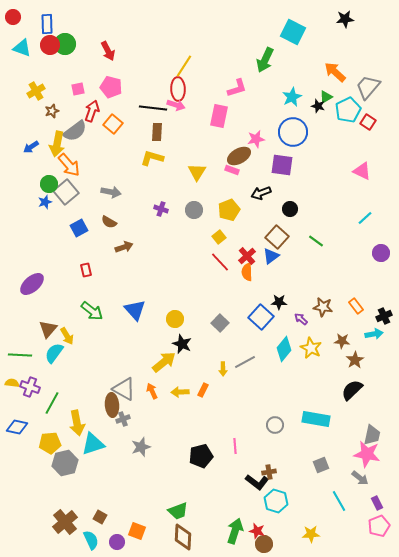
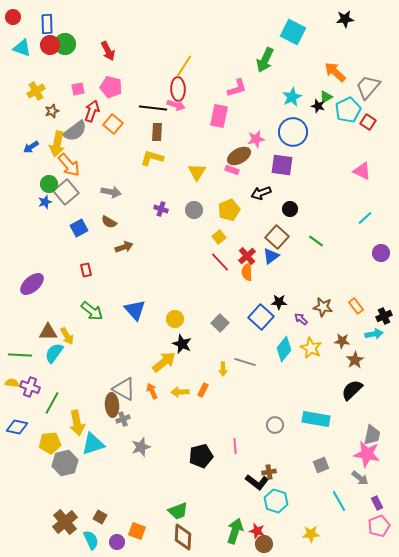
brown triangle at (48, 329): moved 3 px down; rotated 48 degrees clockwise
gray line at (245, 362): rotated 45 degrees clockwise
